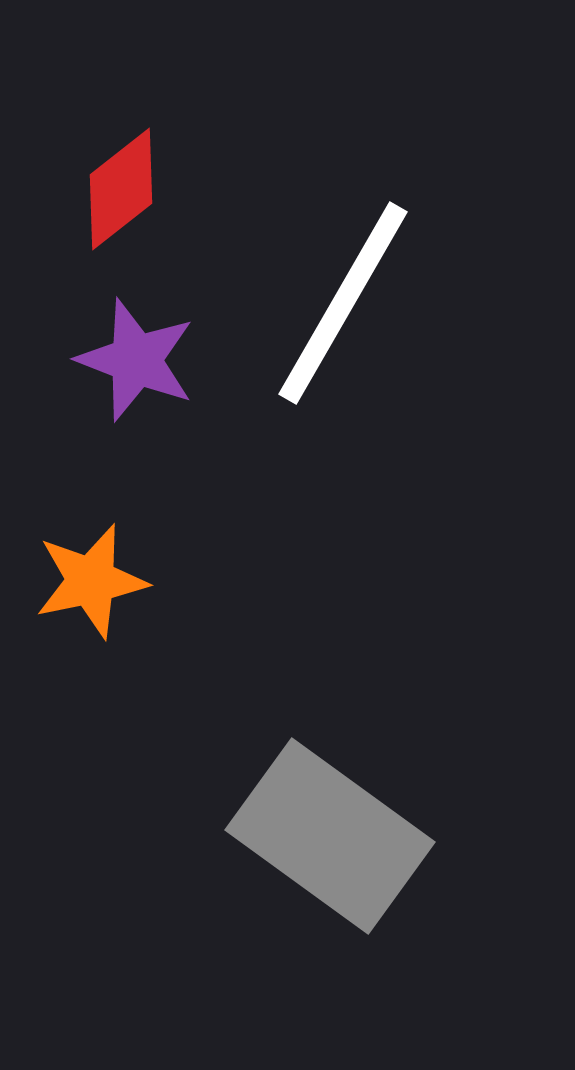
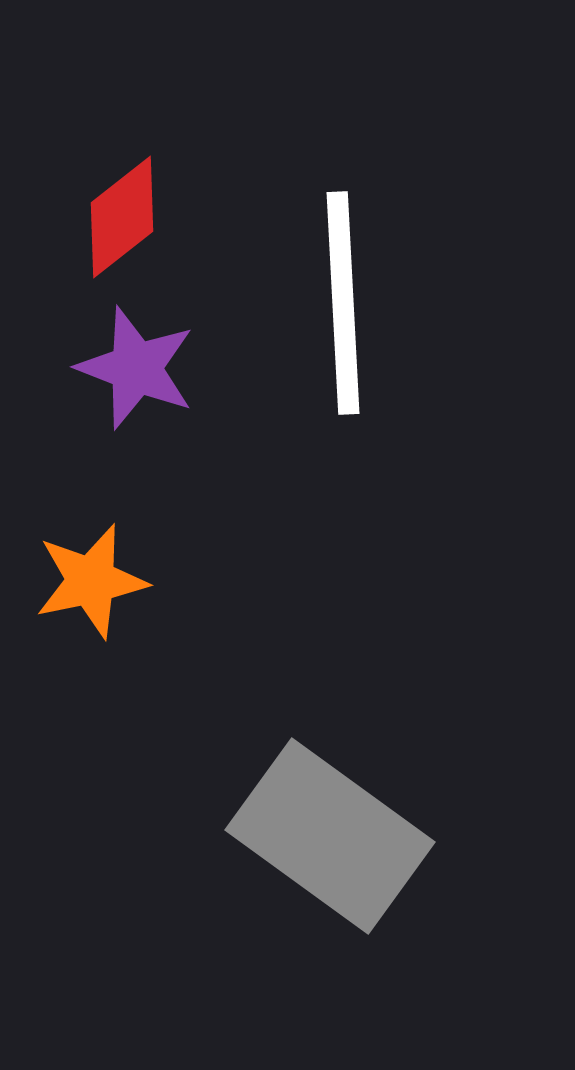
red diamond: moved 1 px right, 28 px down
white line: rotated 33 degrees counterclockwise
purple star: moved 8 px down
